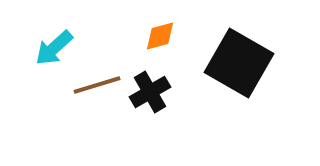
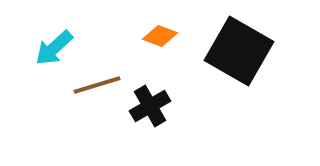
orange diamond: rotated 36 degrees clockwise
black square: moved 12 px up
black cross: moved 14 px down
